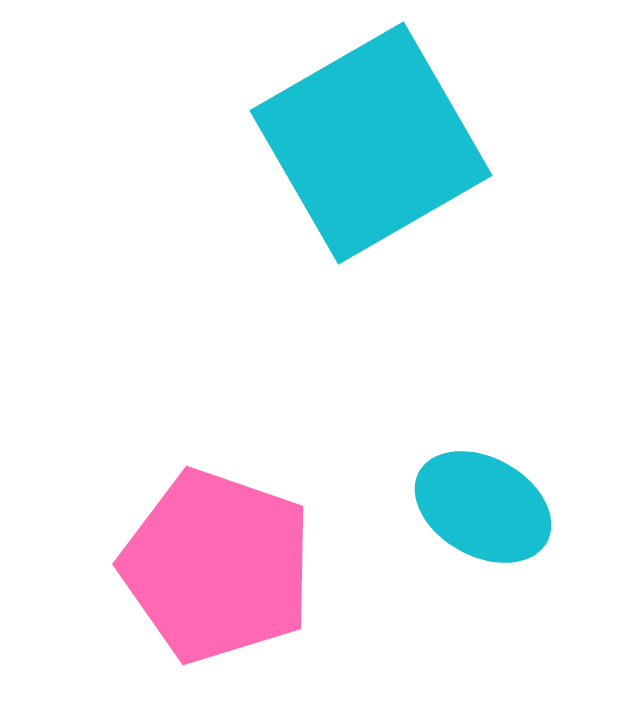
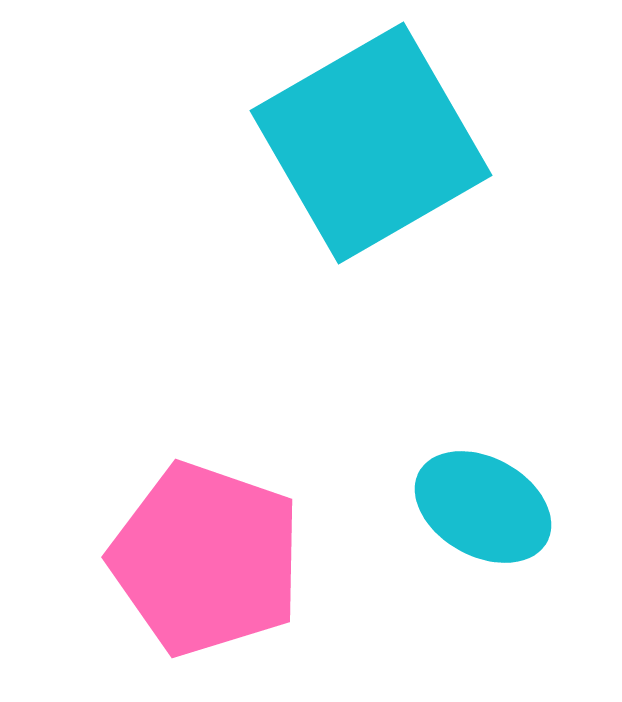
pink pentagon: moved 11 px left, 7 px up
